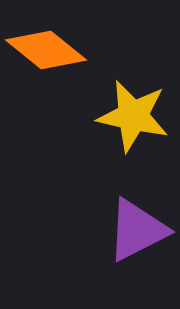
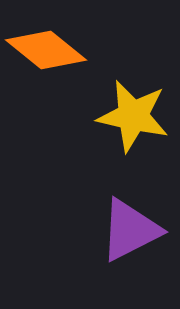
purple triangle: moved 7 px left
